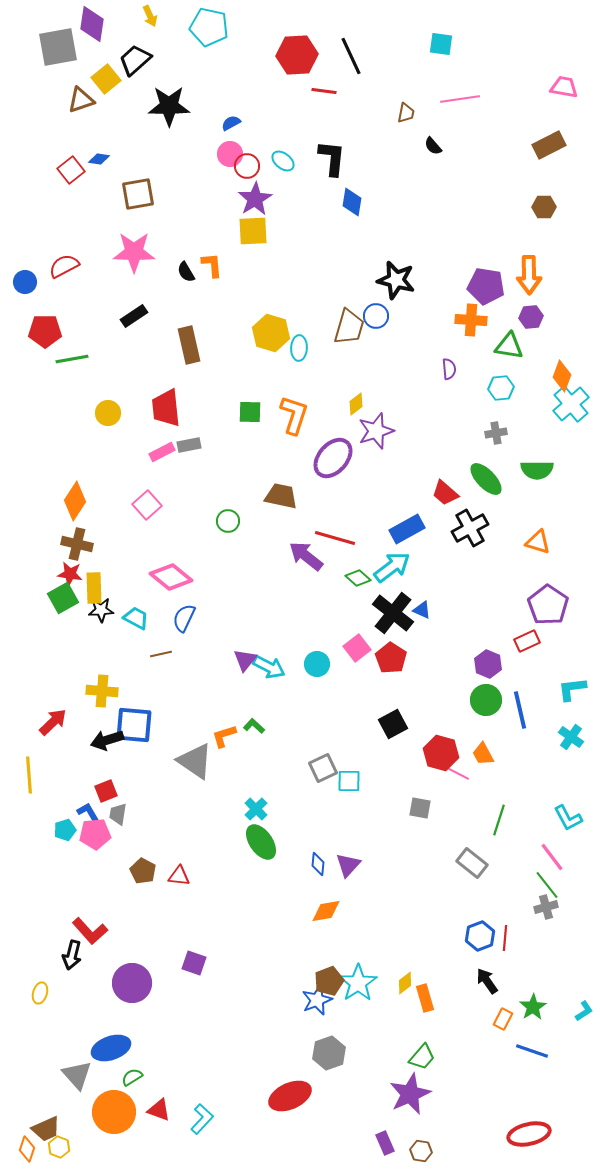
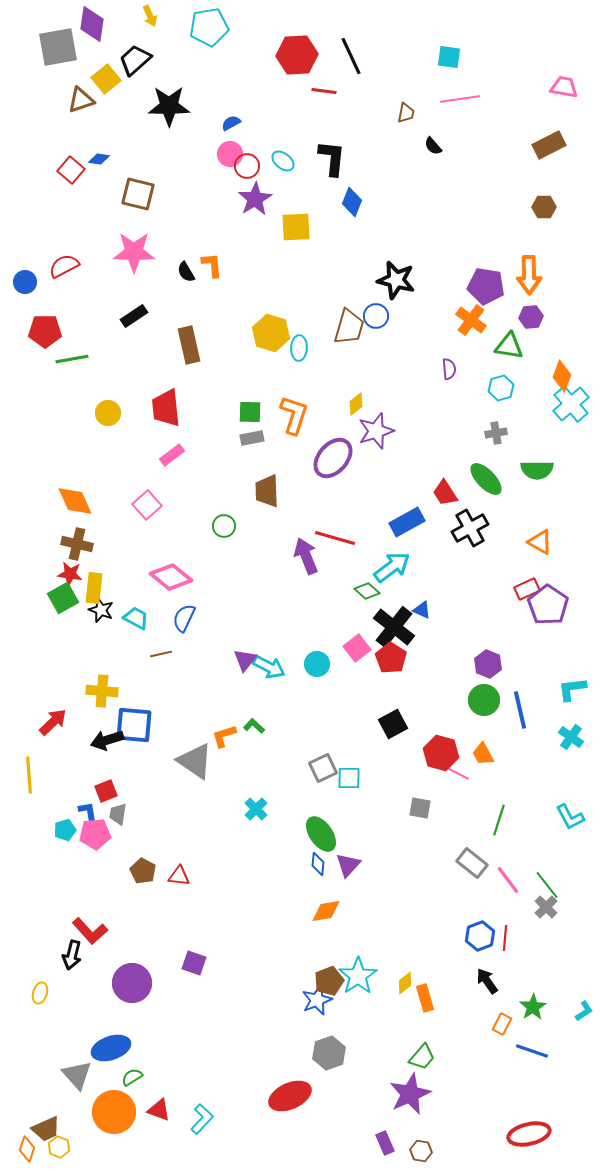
cyan pentagon at (209, 27): rotated 21 degrees counterclockwise
cyan square at (441, 44): moved 8 px right, 13 px down
red square at (71, 170): rotated 12 degrees counterclockwise
brown square at (138, 194): rotated 24 degrees clockwise
blue diamond at (352, 202): rotated 12 degrees clockwise
yellow square at (253, 231): moved 43 px right, 4 px up
orange cross at (471, 320): rotated 32 degrees clockwise
cyan hexagon at (501, 388): rotated 10 degrees counterclockwise
gray rectangle at (189, 445): moved 63 px right, 7 px up
pink rectangle at (162, 452): moved 10 px right, 3 px down; rotated 10 degrees counterclockwise
red trapezoid at (445, 493): rotated 16 degrees clockwise
brown trapezoid at (281, 496): moved 14 px left, 5 px up; rotated 104 degrees counterclockwise
orange diamond at (75, 501): rotated 57 degrees counterclockwise
green circle at (228, 521): moved 4 px left, 5 px down
blue rectangle at (407, 529): moved 7 px up
orange triangle at (538, 542): moved 2 px right; rotated 12 degrees clockwise
purple arrow at (306, 556): rotated 30 degrees clockwise
green diamond at (358, 578): moved 9 px right, 13 px down
yellow rectangle at (94, 588): rotated 8 degrees clockwise
black star at (101, 610): rotated 25 degrees clockwise
black cross at (393, 613): moved 1 px right, 14 px down
red rectangle at (527, 641): moved 52 px up
green circle at (486, 700): moved 2 px left
cyan square at (349, 781): moved 3 px up
blue L-shape at (88, 812): rotated 20 degrees clockwise
cyan L-shape at (568, 818): moved 2 px right, 1 px up
green ellipse at (261, 842): moved 60 px right, 8 px up
pink line at (552, 857): moved 44 px left, 23 px down
gray cross at (546, 907): rotated 30 degrees counterclockwise
cyan star at (358, 983): moved 7 px up
orange rectangle at (503, 1019): moved 1 px left, 5 px down
